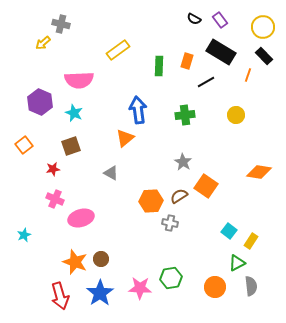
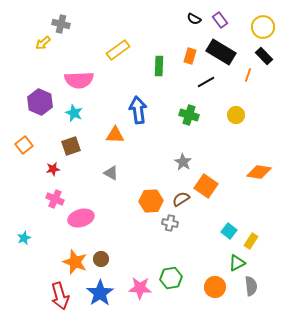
orange rectangle at (187, 61): moved 3 px right, 5 px up
green cross at (185, 115): moved 4 px right; rotated 24 degrees clockwise
orange triangle at (125, 138): moved 10 px left, 3 px up; rotated 42 degrees clockwise
brown semicircle at (179, 196): moved 2 px right, 3 px down
cyan star at (24, 235): moved 3 px down
